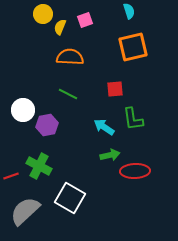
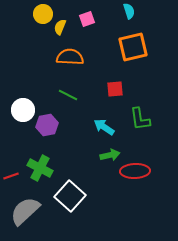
pink square: moved 2 px right, 1 px up
green line: moved 1 px down
green L-shape: moved 7 px right
green cross: moved 1 px right, 2 px down
white square: moved 2 px up; rotated 12 degrees clockwise
